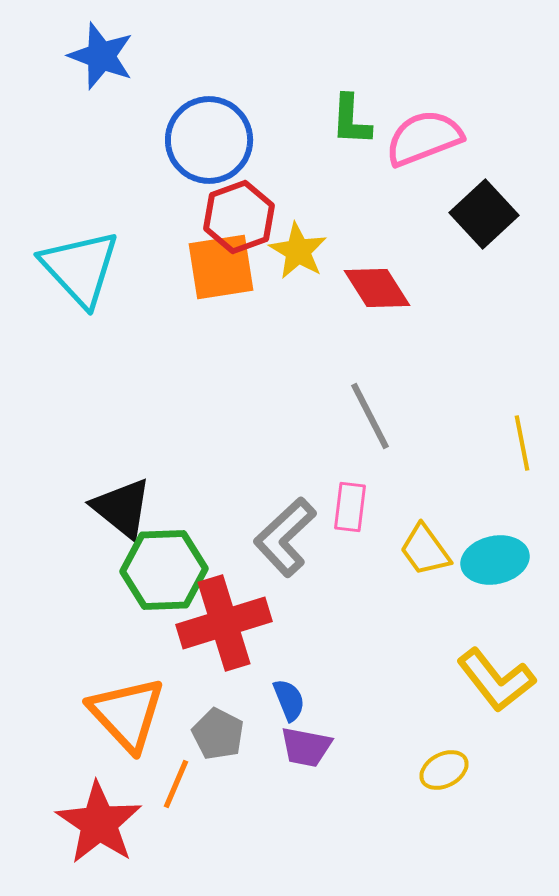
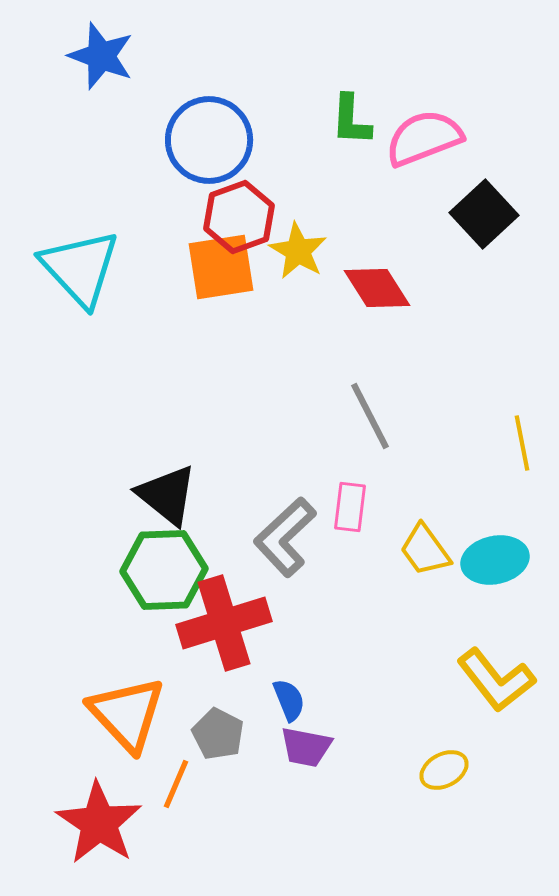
black triangle: moved 45 px right, 13 px up
